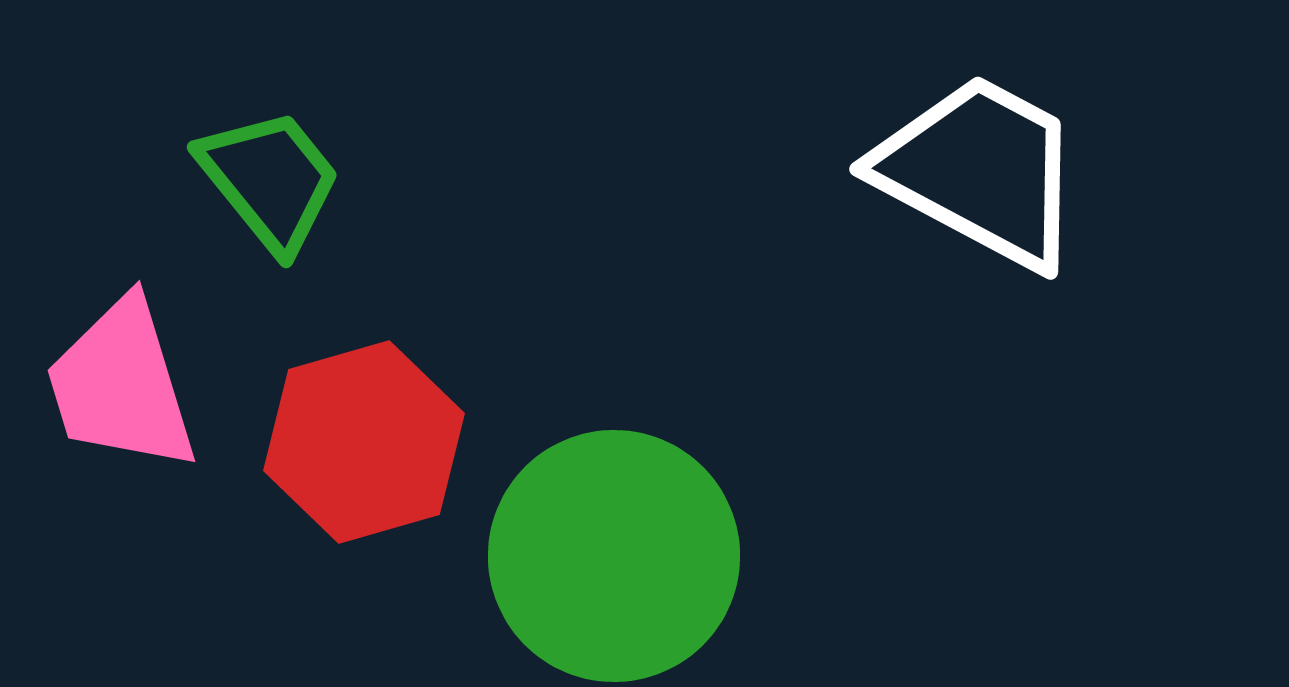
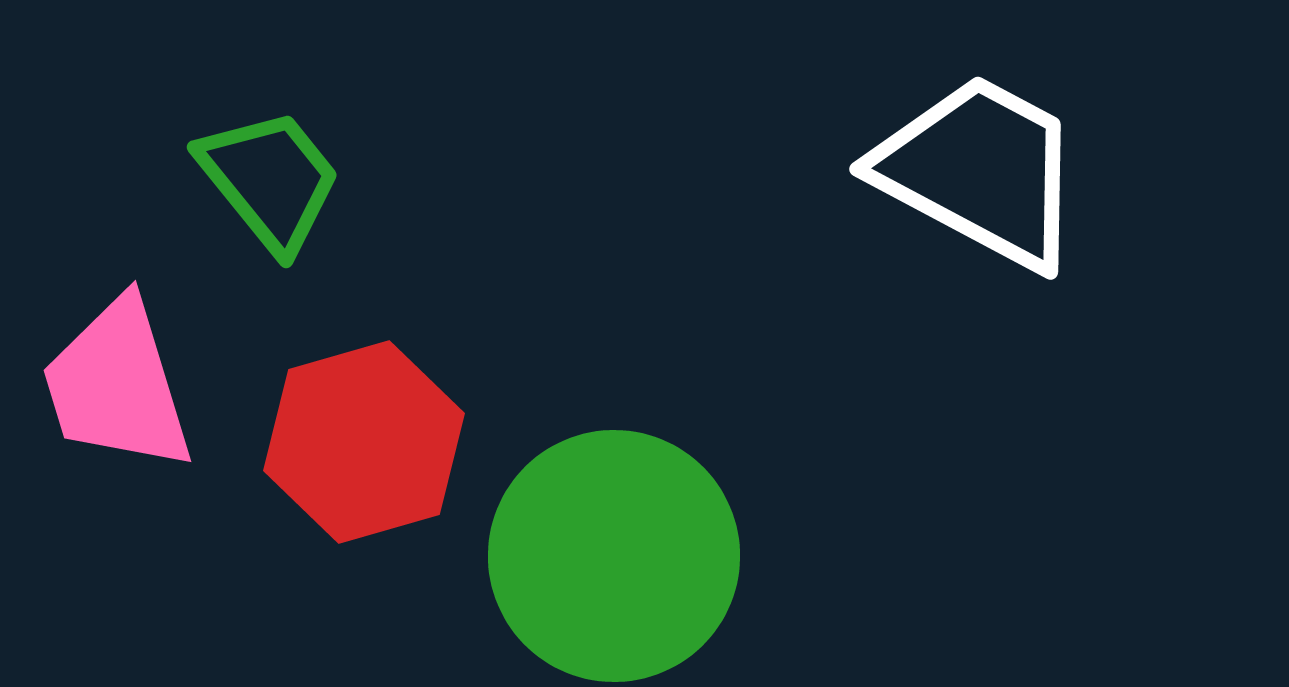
pink trapezoid: moved 4 px left
